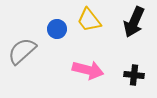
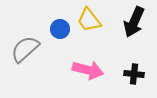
blue circle: moved 3 px right
gray semicircle: moved 3 px right, 2 px up
black cross: moved 1 px up
